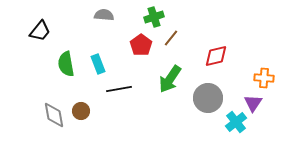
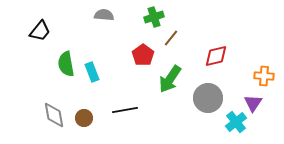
red pentagon: moved 2 px right, 10 px down
cyan rectangle: moved 6 px left, 8 px down
orange cross: moved 2 px up
black line: moved 6 px right, 21 px down
brown circle: moved 3 px right, 7 px down
